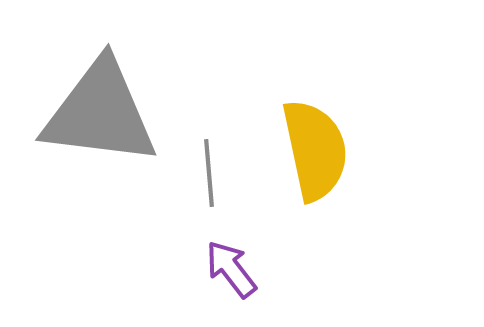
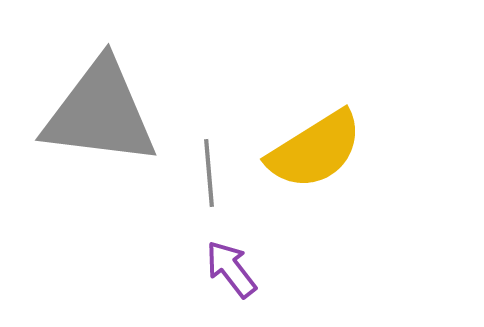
yellow semicircle: rotated 70 degrees clockwise
